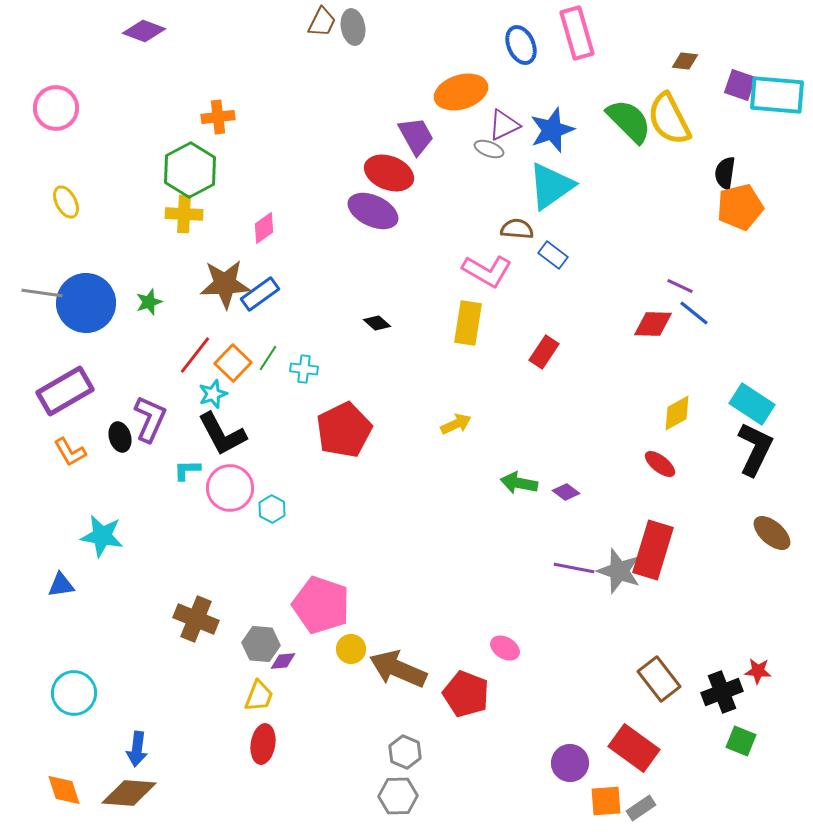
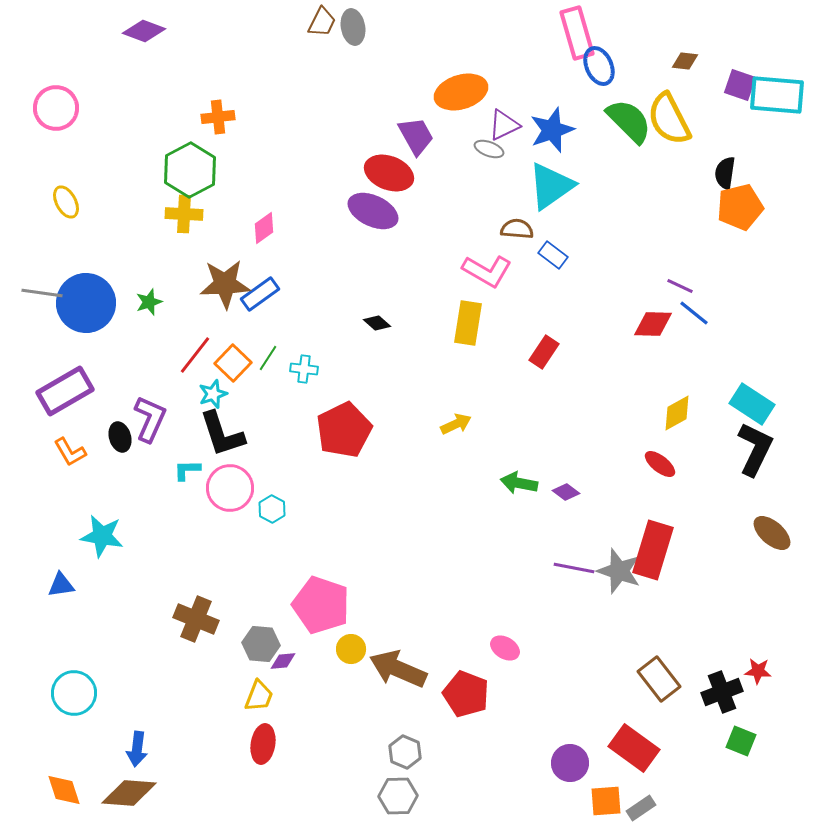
blue ellipse at (521, 45): moved 78 px right, 21 px down
black L-shape at (222, 434): rotated 10 degrees clockwise
